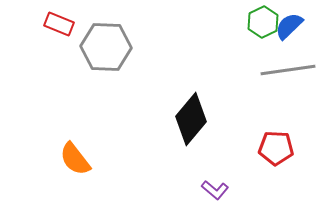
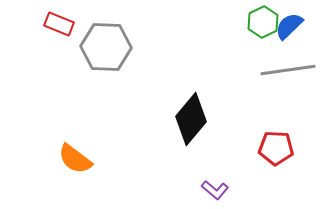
orange semicircle: rotated 15 degrees counterclockwise
